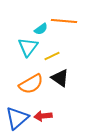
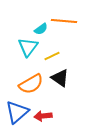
blue triangle: moved 6 px up
